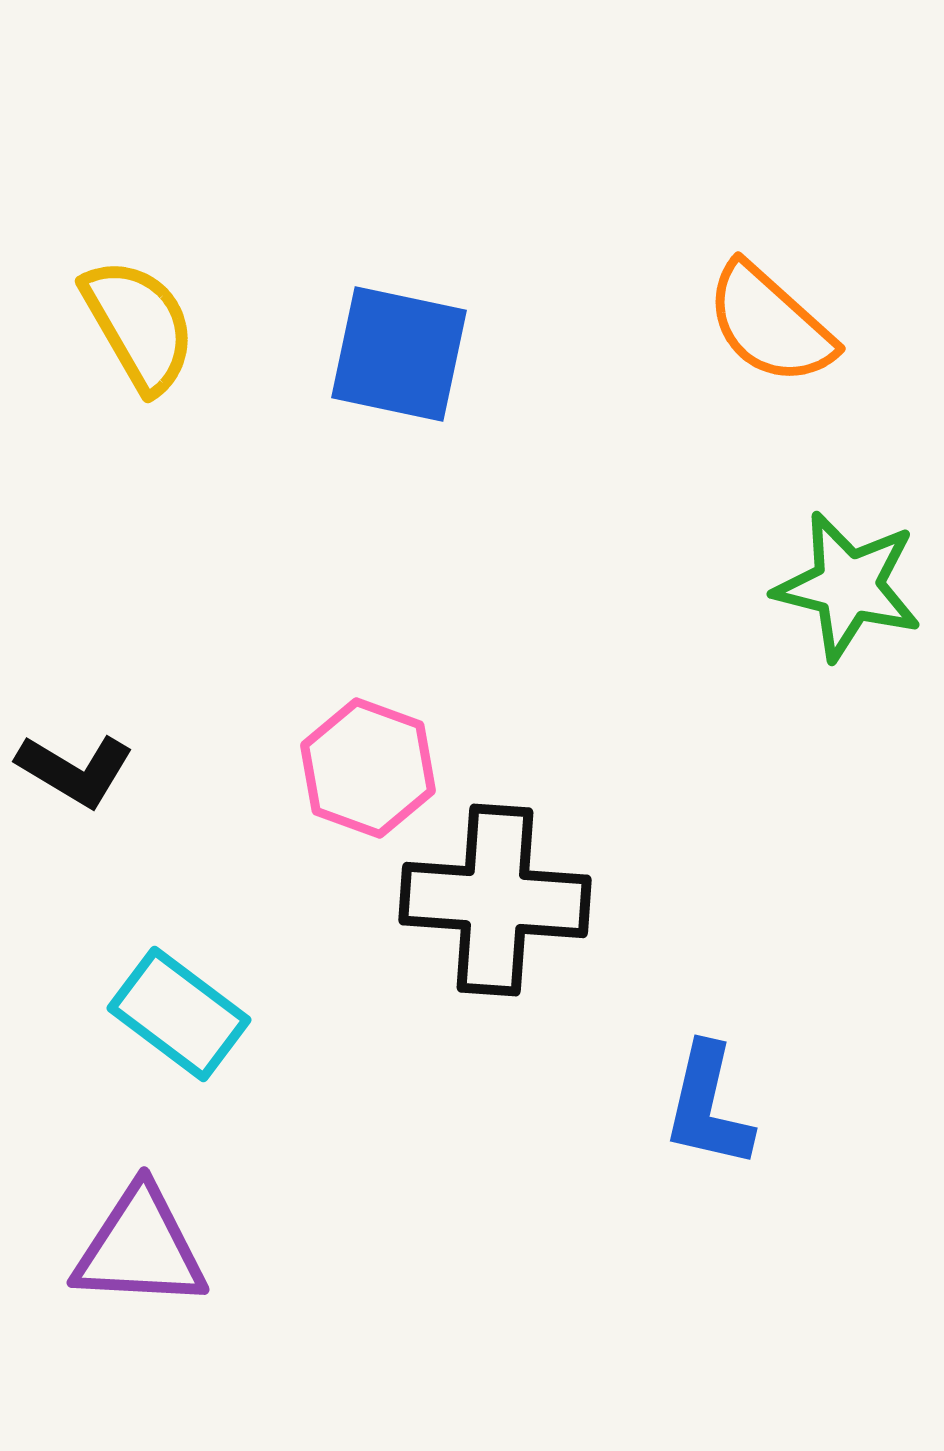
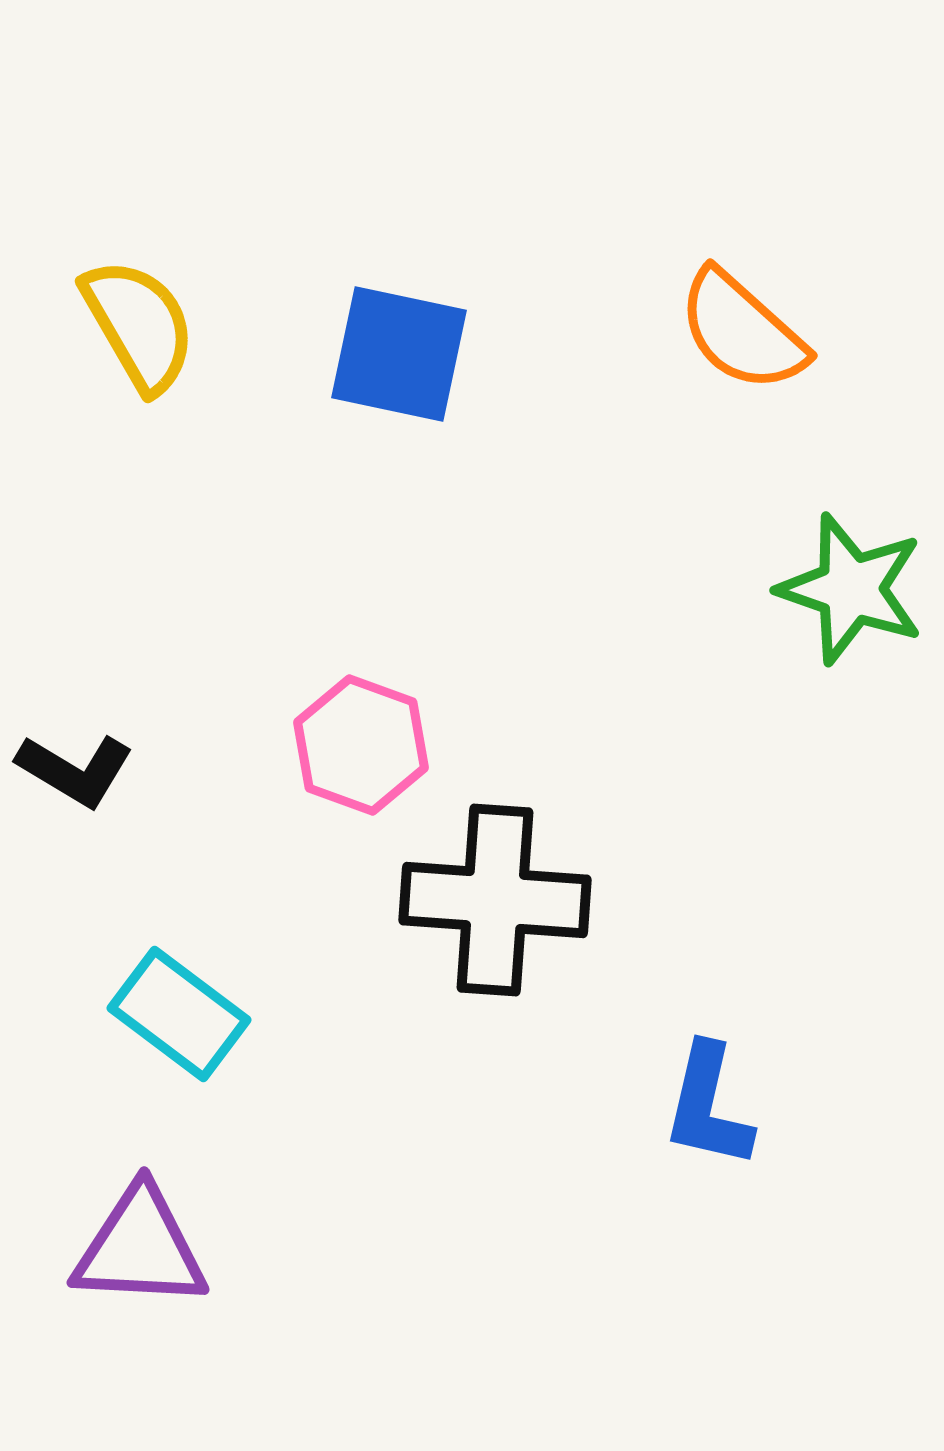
orange semicircle: moved 28 px left, 7 px down
green star: moved 3 px right, 3 px down; rotated 5 degrees clockwise
pink hexagon: moved 7 px left, 23 px up
